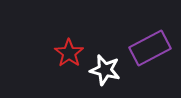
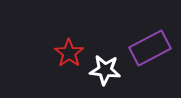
white star: rotated 8 degrees counterclockwise
